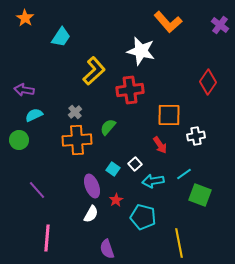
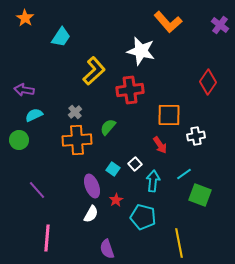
cyan arrow: rotated 105 degrees clockwise
